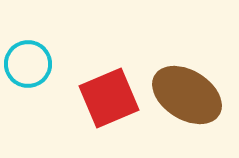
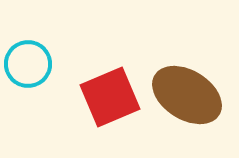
red square: moved 1 px right, 1 px up
